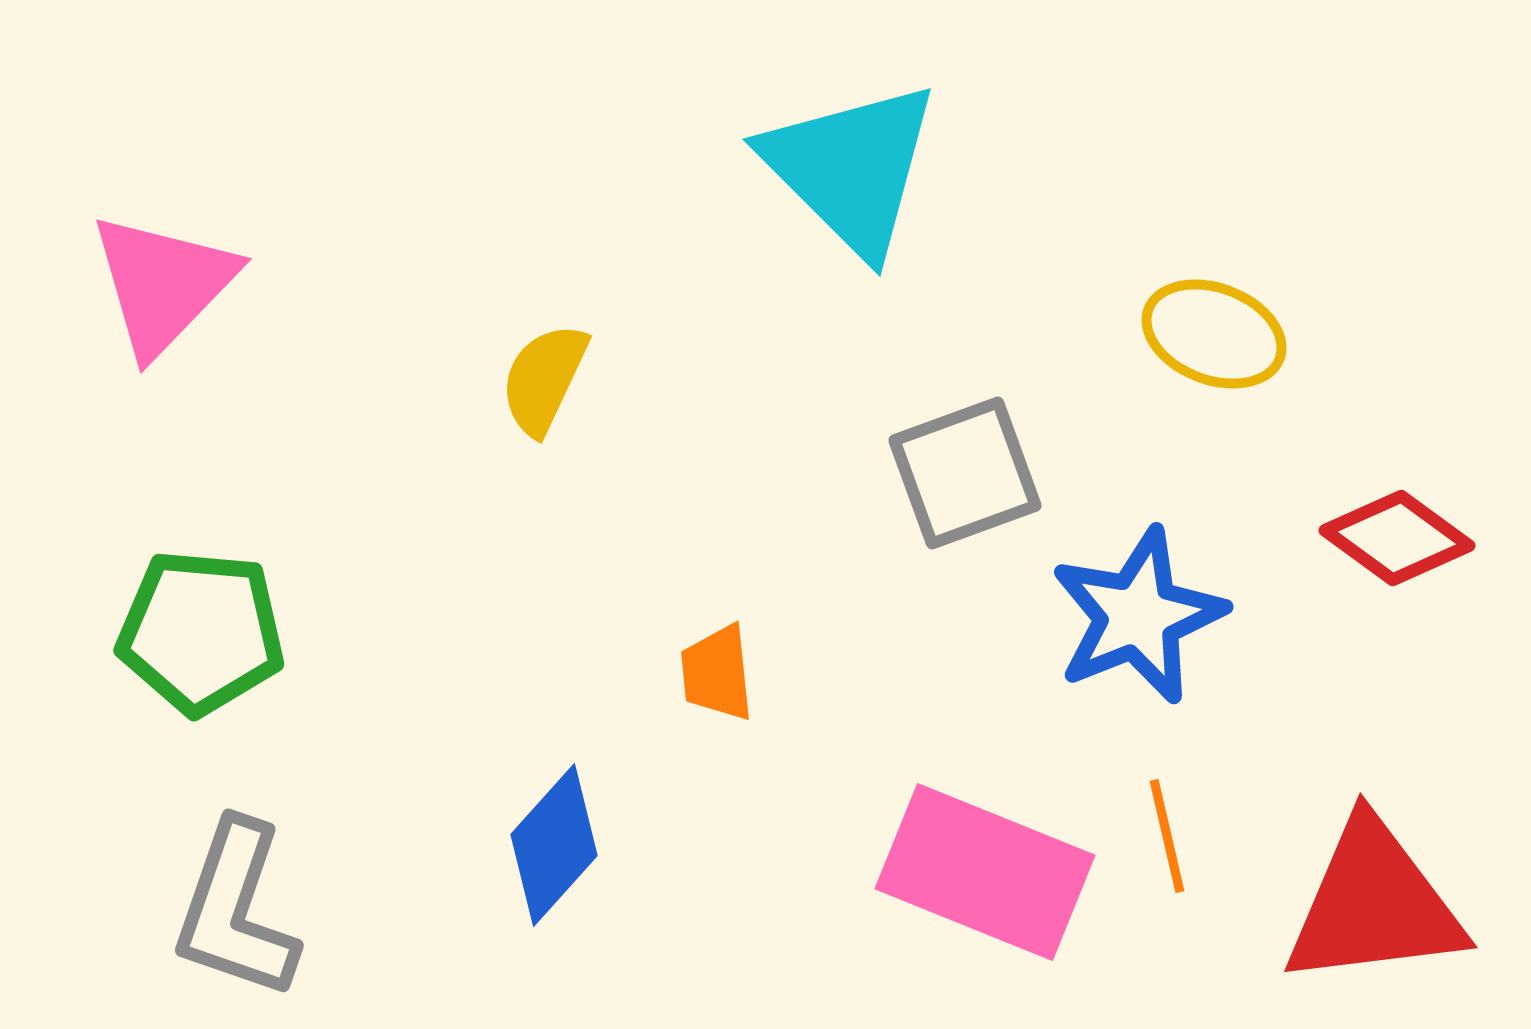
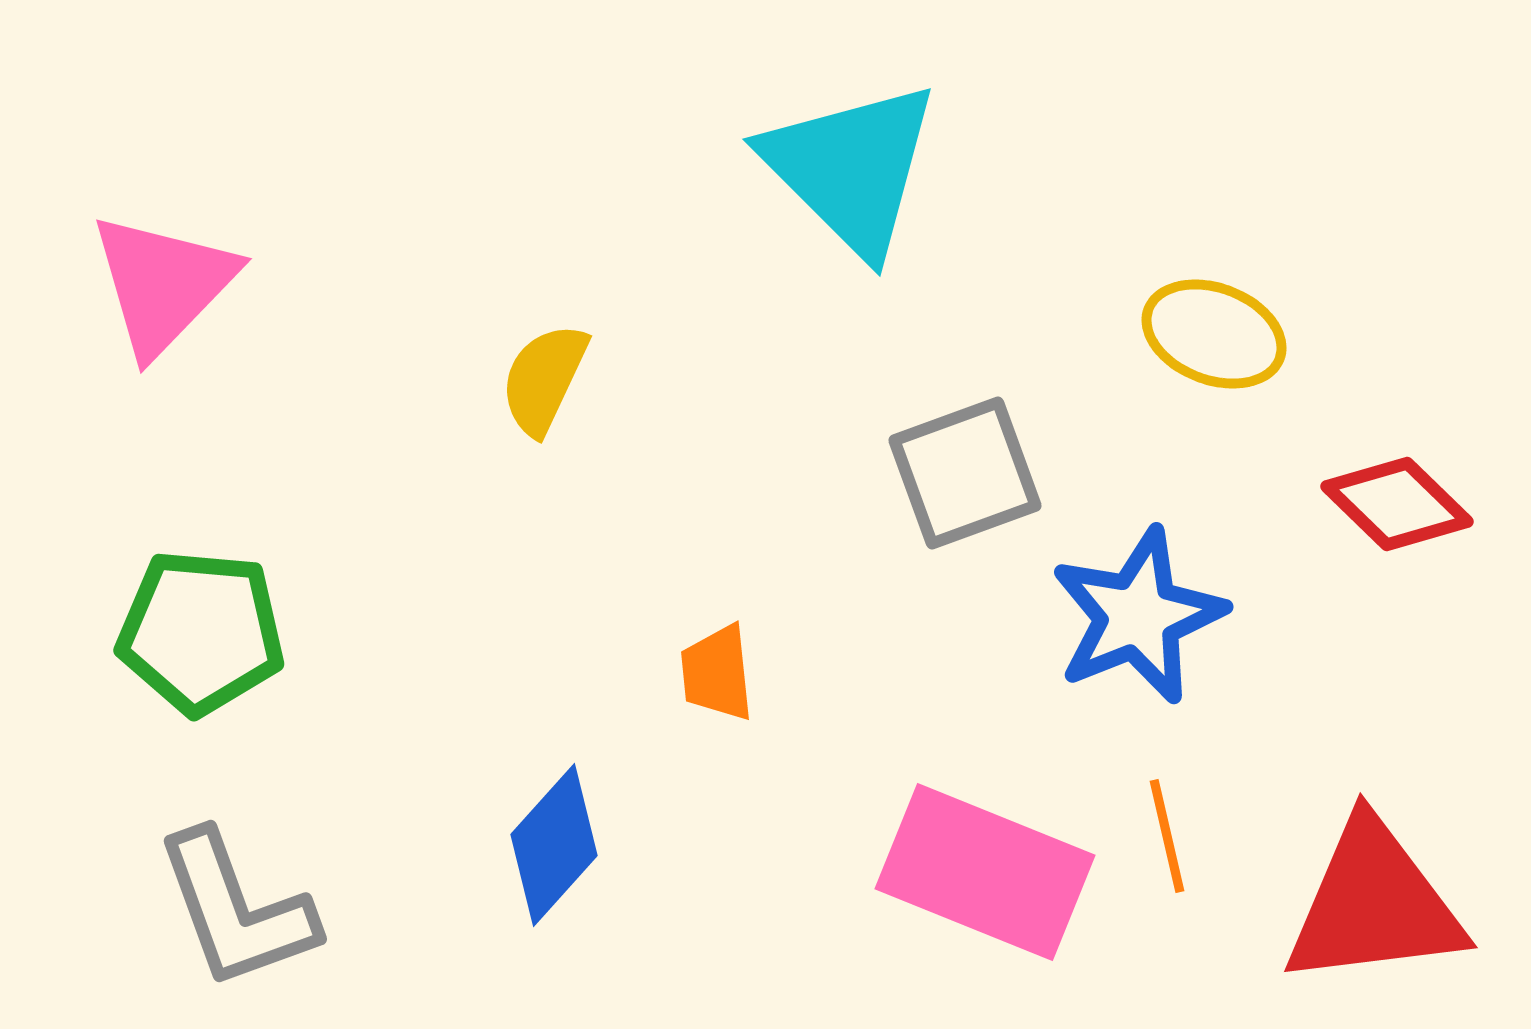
red diamond: moved 34 px up; rotated 8 degrees clockwise
gray L-shape: rotated 39 degrees counterclockwise
